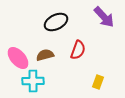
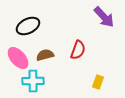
black ellipse: moved 28 px left, 4 px down
